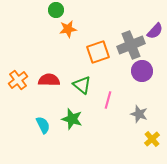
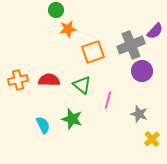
orange square: moved 5 px left
orange cross: rotated 24 degrees clockwise
